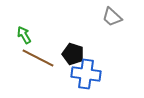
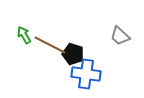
gray trapezoid: moved 8 px right, 19 px down
brown line: moved 12 px right, 13 px up
